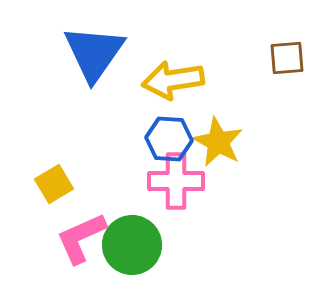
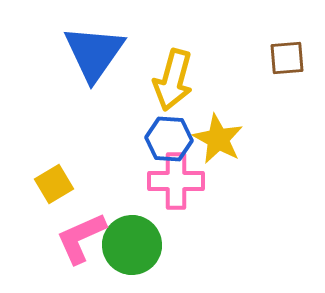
yellow arrow: rotated 66 degrees counterclockwise
yellow star: moved 3 px up
